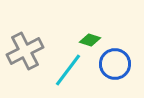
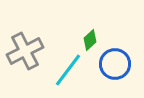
green diamond: rotated 60 degrees counterclockwise
